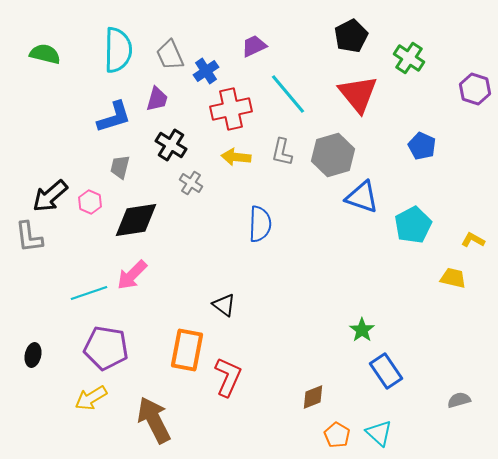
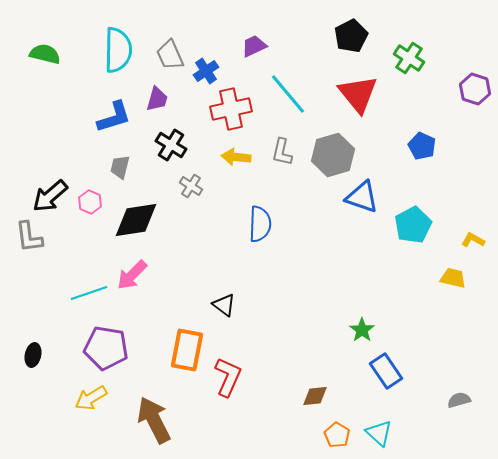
gray cross at (191, 183): moved 3 px down
brown diamond at (313, 397): moved 2 px right, 1 px up; rotated 16 degrees clockwise
